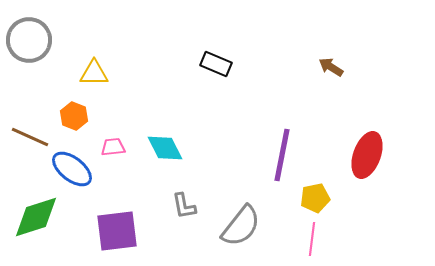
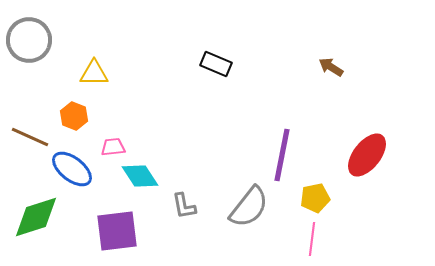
cyan diamond: moved 25 px left, 28 px down; rotated 6 degrees counterclockwise
red ellipse: rotated 18 degrees clockwise
gray semicircle: moved 8 px right, 19 px up
